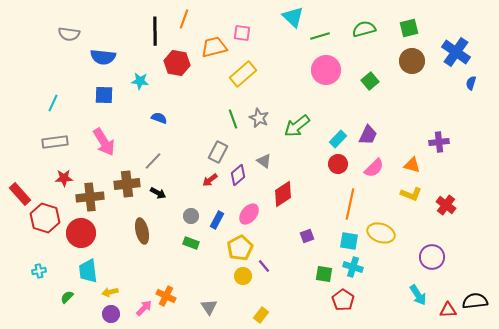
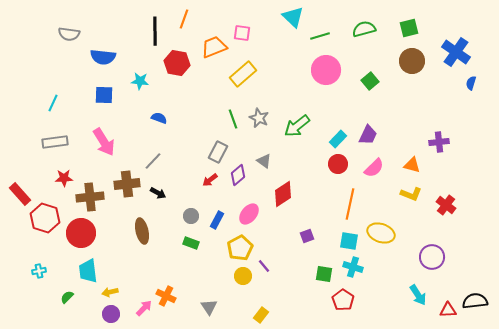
orange trapezoid at (214, 47): rotated 8 degrees counterclockwise
